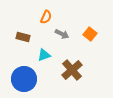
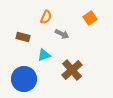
orange square: moved 16 px up; rotated 16 degrees clockwise
